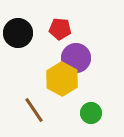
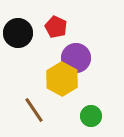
red pentagon: moved 4 px left, 2 px up; rotated 20 degrees clockwise
green circle: moved 3 px down
